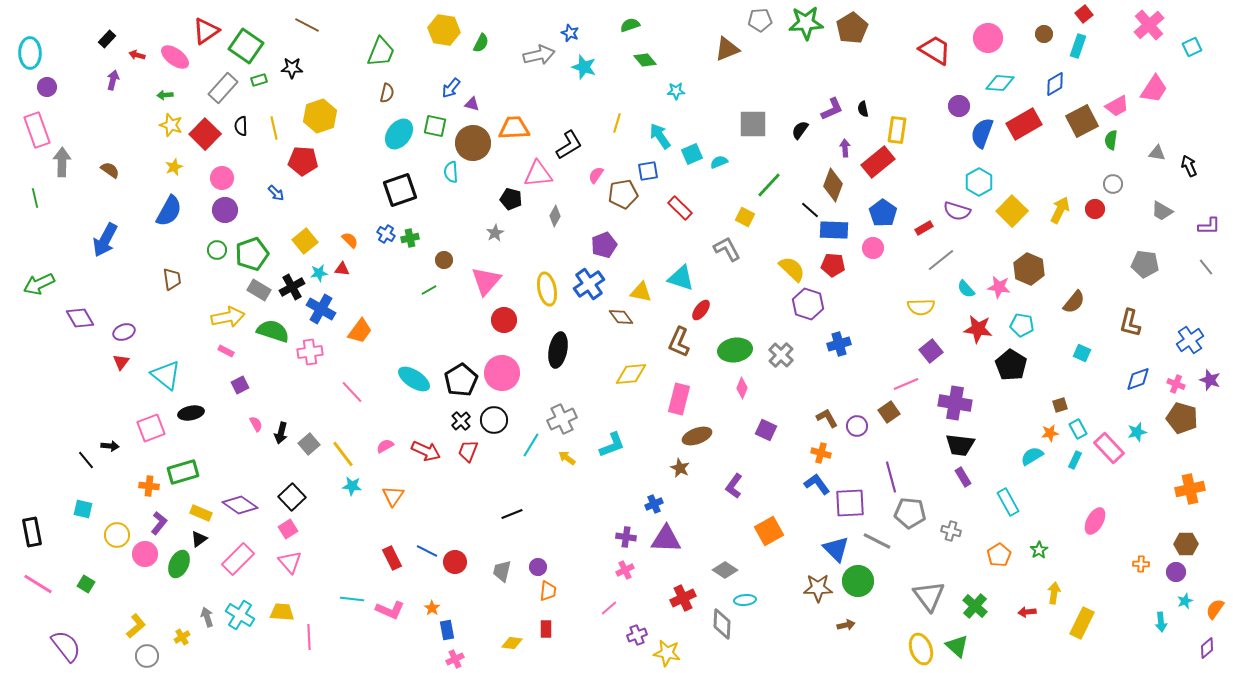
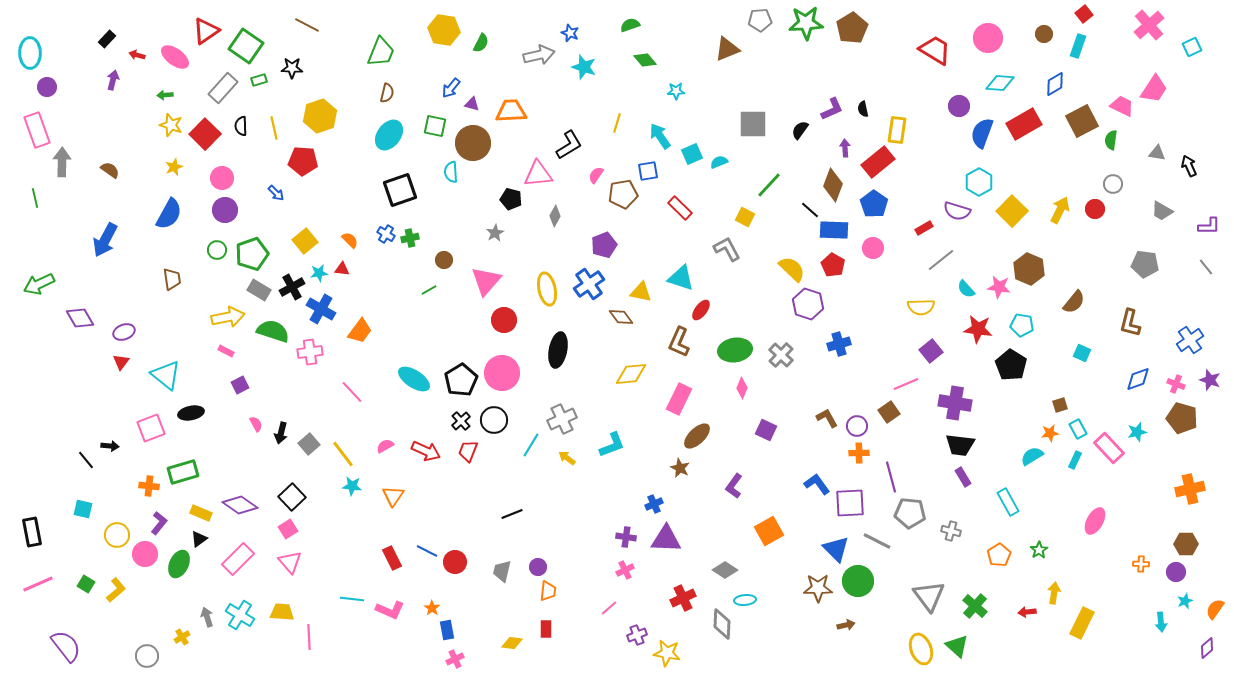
pink trapezoid at (1117, 106): moved 5 px right; rotated 125 degrees counterclockwise
orange trapezoid at (514, 128): moved 3 px left, 17 px up
cyan ellipse at (399, 134): moved 10 px left, 1 px down
blue semicircle at (169, 211): moved 3 px down
blue pentagon at (883, 213): moved 9 px left, 9 px up
red pentagon at (833, 265): rotated 25 degrees clockwise
pink rectangle at (679, 399): rotated 12 degrees clockwise
brown ellipse at (697, 436): rotated 24 degrees counterclockwise
orange cross at (821, 453): moved 38 px right; rotated 18 degrees counterclockwise
pink line at (38, 584): rotated 56 degrees counterclockwise
yellow L-shape at (136, 626): moved 20 px left, 36 px up
